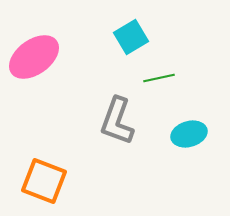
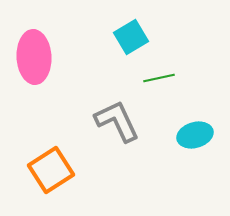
pink ellipse: rotated 57 degrees counterclockwise
gray L-shape: rotated 135 degrees clockwise
cyan ellipse: moved 6 px right, 1 px down
orange square: moved 7 px right, 11 px up; rotated 36 degrees clockwise
